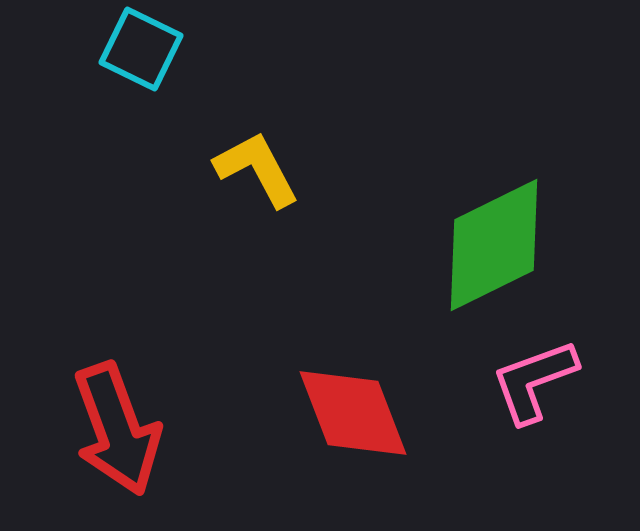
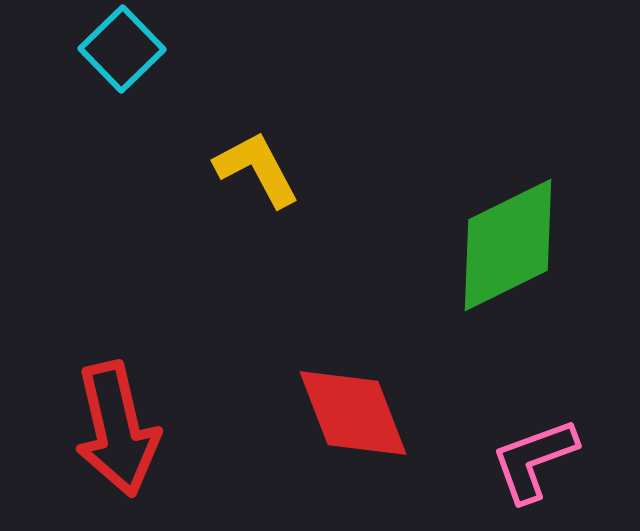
cyan square: moved 19 px left; rotated 20 degrees clockwise
green diamond: moved 14 px right
pink L-shape: moved 79 px down
red arrow: rotated 7 degrees clockwise
